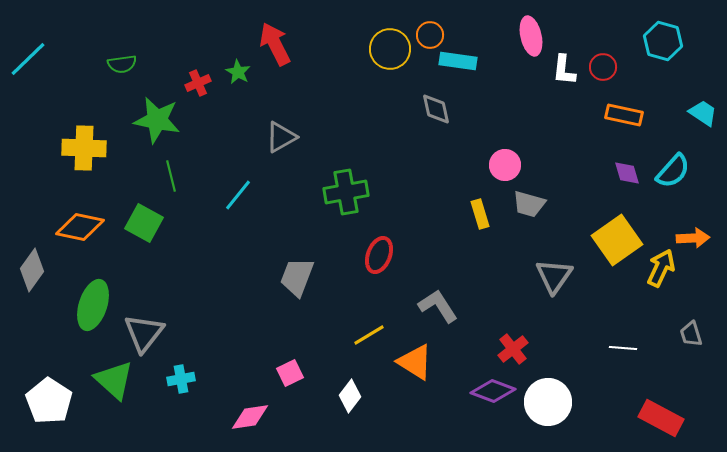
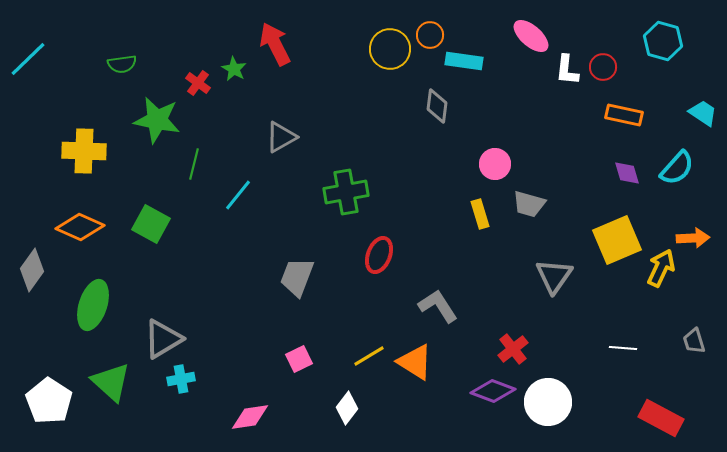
pink ellipse at (531, 36): rotated 36 degrees counterclockwise
cyan rectangle at (458, 61): moved 6 px right
white L-shape at (564, 70): moved 3 px right
green star at (238, 72): moved 4 px left, 3 px up
red cross at (198, 83): rotated 30 degrees counterclockwise
gray diamond at (436, 109): moved 1 px right, 3 px up; rotated 20 degrees clockwise
yellow cross at (84, 148): moved 3 px down
pink circle at (505, 165): moved 10 px left, 1 px up
cyan semicircle at (673, 171): moved 4 px right, 3 px up
green line at (171, 176): moved 23 px right, 12 px up; rotated 28 degrees clockwise
green square at (144, 223): moved 7 px right, 1 px down
orange diamond at (80, 227): rotated 12 degrees clockwise
yellow square at (617, 240): rotated 12 degrees clockwise
gray triangle at (144, 333): moved 19 px right, 6 px down; rotated 21 degrees clockwise
gray trapezoid at (691, 334): moved 3 px right, 7 px down
yellow line at (369, 335): moved 21 px down
pink square at (290, 373): moved 9 px right, 14 px up
green triangle at (114, 380): moved 3 px left, 2 px down
white diamond at (350, 396): moved 3 px left, 12 px down
